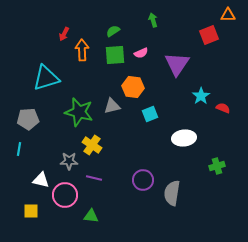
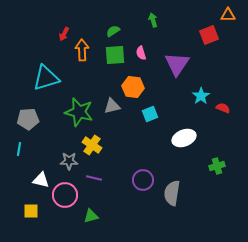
pink semicircle: rotated 96 degrees clockwise
white ellipse: rotated 15 degrees counterclockwise
green triangle: rotated 21 degrees counterclockwise
